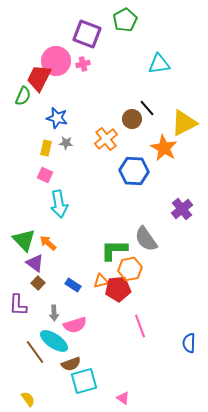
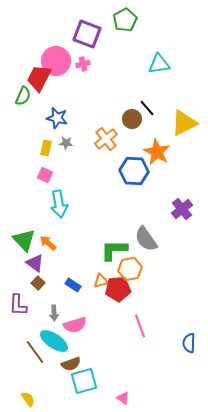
orange star: moved 7 px left, 4 px down
